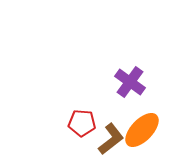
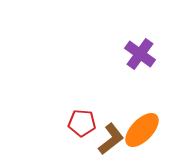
purple cross: moved 10 px right, 28 px up
